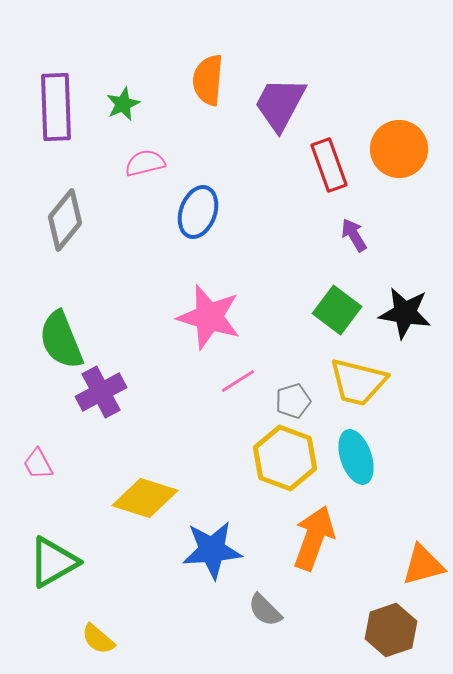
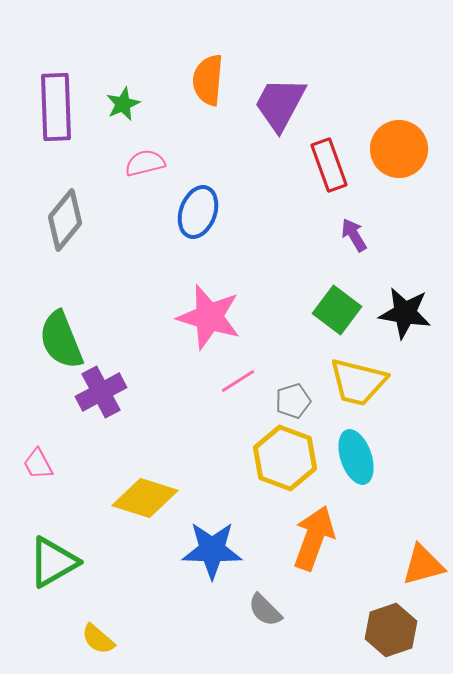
blue star: rotated 6 degrees clockwise
